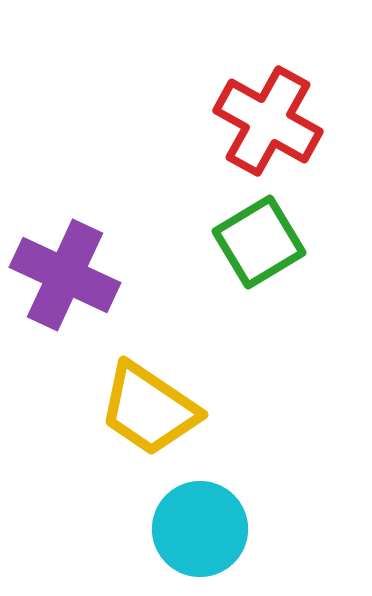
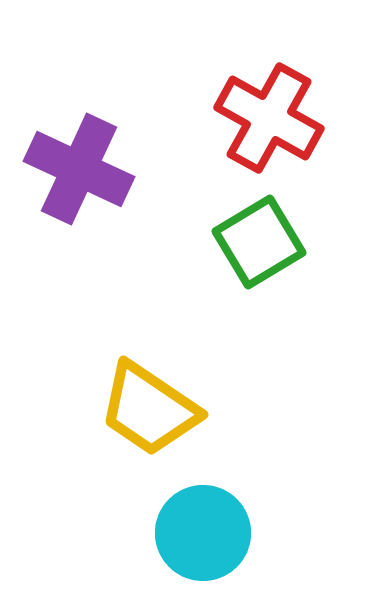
red cross: moved 1 px right, 3 px up
purple cross: moved 14 px right, 106 px up
cyan circle: moved 3 px right, 4 px down
